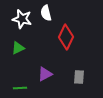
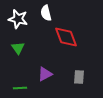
white star: moved 4 px left
red diamond: rotated 45 degrees counterclockwise
green triangle: rotated 40 degrees counterclockwise
